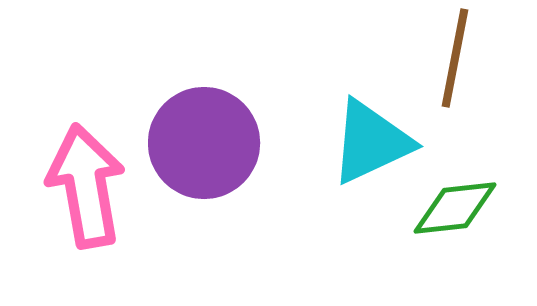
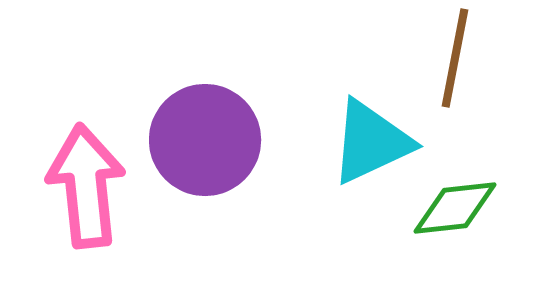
purple circle: moved 1 px right, 3 px up
pink arrow: rotated 4 degrees clockwise
